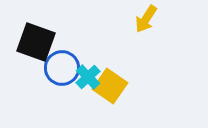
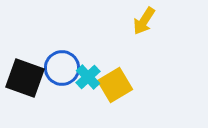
yellow arrow: moved 2 px left, 2 px down
black square: moved 11 px left, 36 px down
yellow square: moved 5 px right, 1 px up; rotated 24 degrees clockwise
